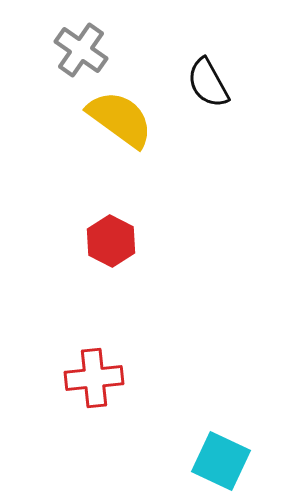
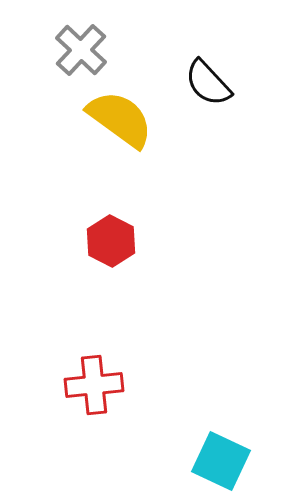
gray cross: rotated 8 degrees clockwise
black semicircle: rotated 14 degrees counterclockwise
red cross: moved 7 px down
